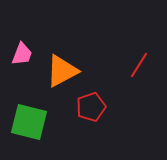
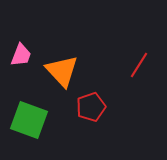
pink trapezoid: moved 1 px left, 1 px down
orange triangle: rotated 45 degrees counterclockwise
green square: moved 2 px up; rotated 6 degrees clockwise
